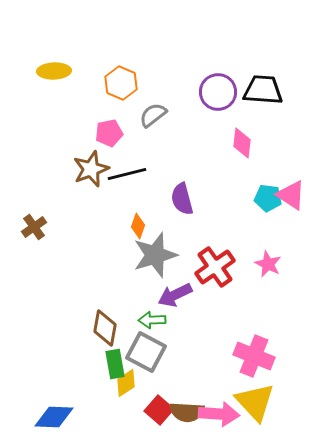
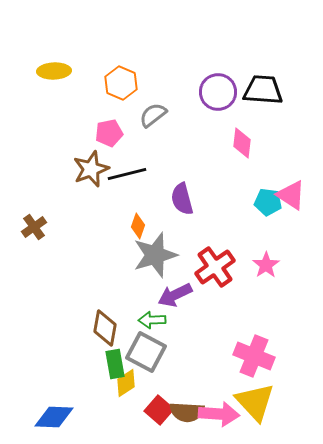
cyan pentagon: moved 4 px down
pink star: moved 2 px left, 1 px down; rotated 12 degrees clockwise
